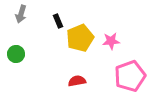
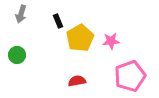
yellow pentagon: rotated 8 degrees counterclockwise
green circle: moved 1 px right, 1 px down
